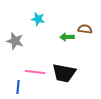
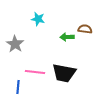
gray star: moved 3 px down; rotated 18 degrees clockwise
